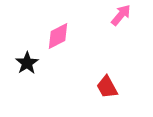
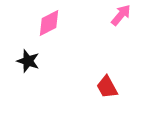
pink diamond: moved 9 px left, 13 px up
black star: moved 1 px right, 2 px up; rotated 20 degrees counterclockwise
